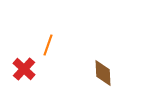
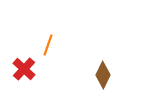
brown diamond: moved 2 px down; rotated 28 degrees clockwise
